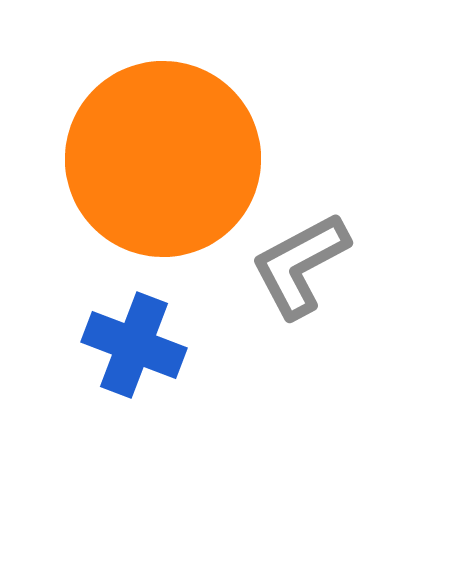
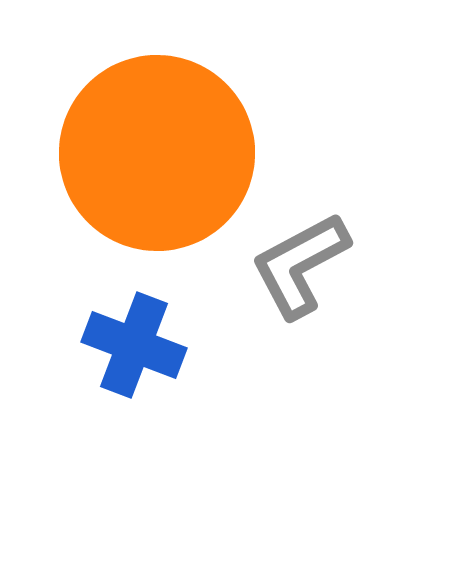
orange circle: moved 6 px left, 6 px up
